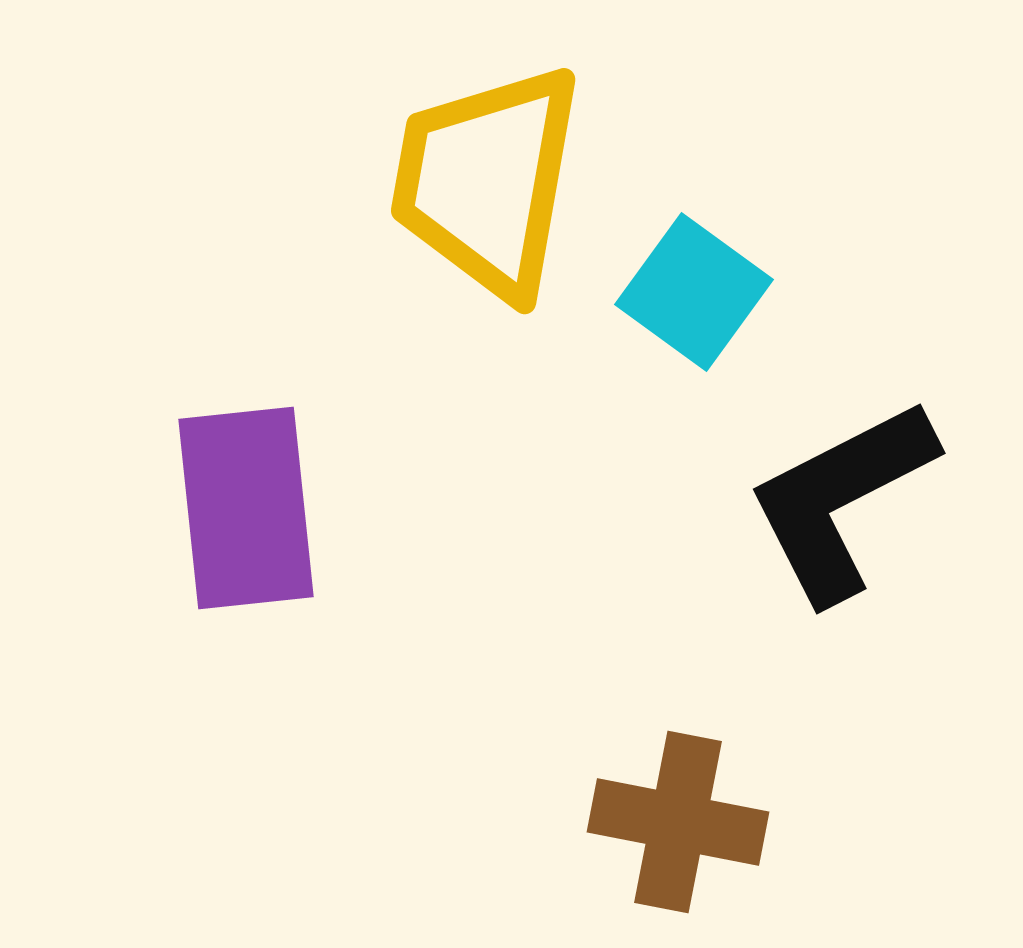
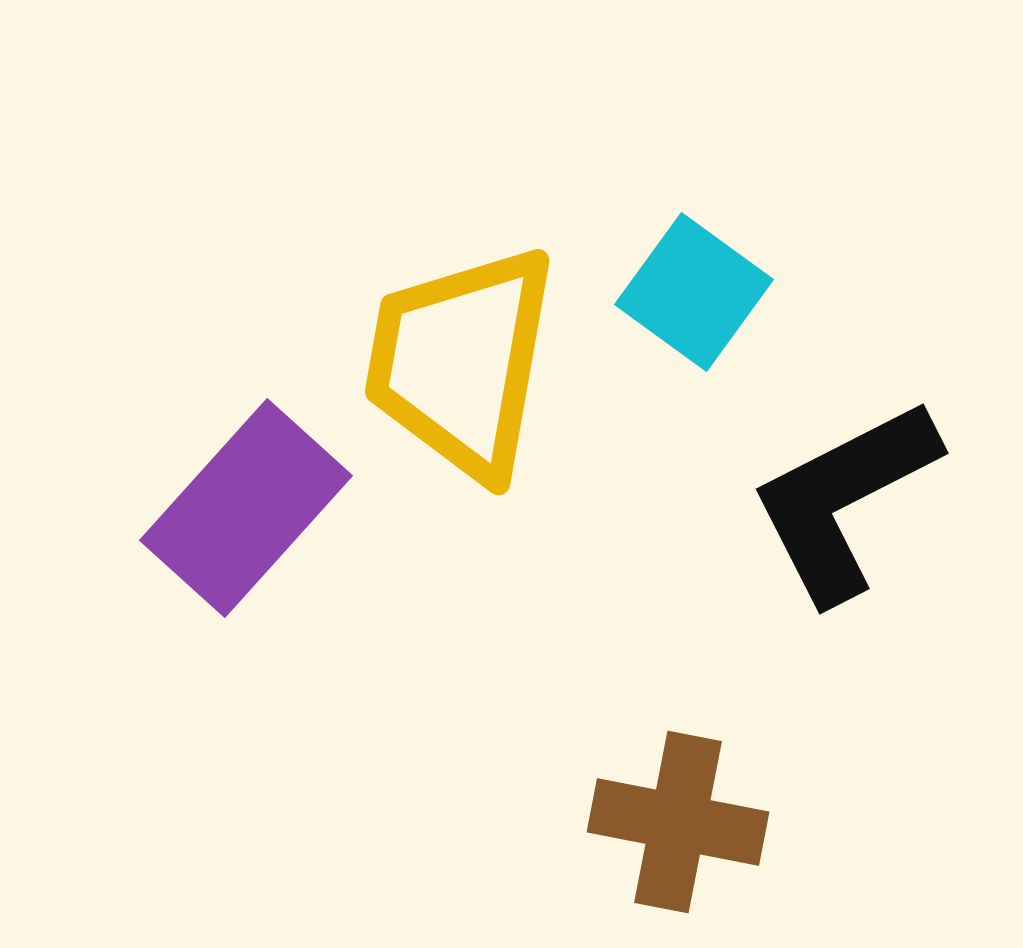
yellow trapezoid: moved 26 px left, 181 px down
black L-shape: moved 3 px right
purple rectangle: rotated 48 degrees clockwise
